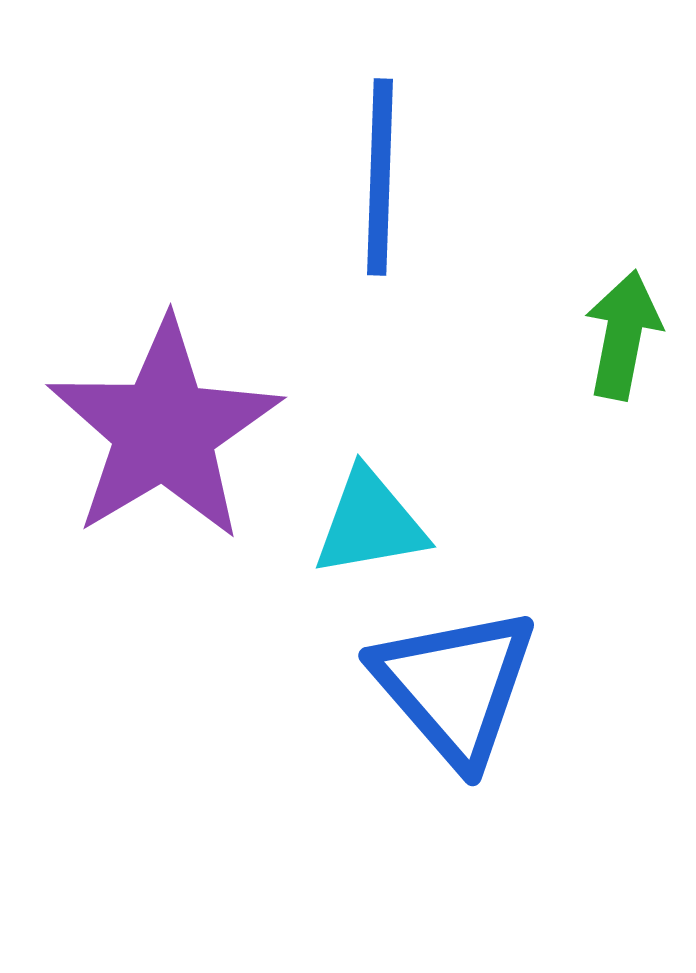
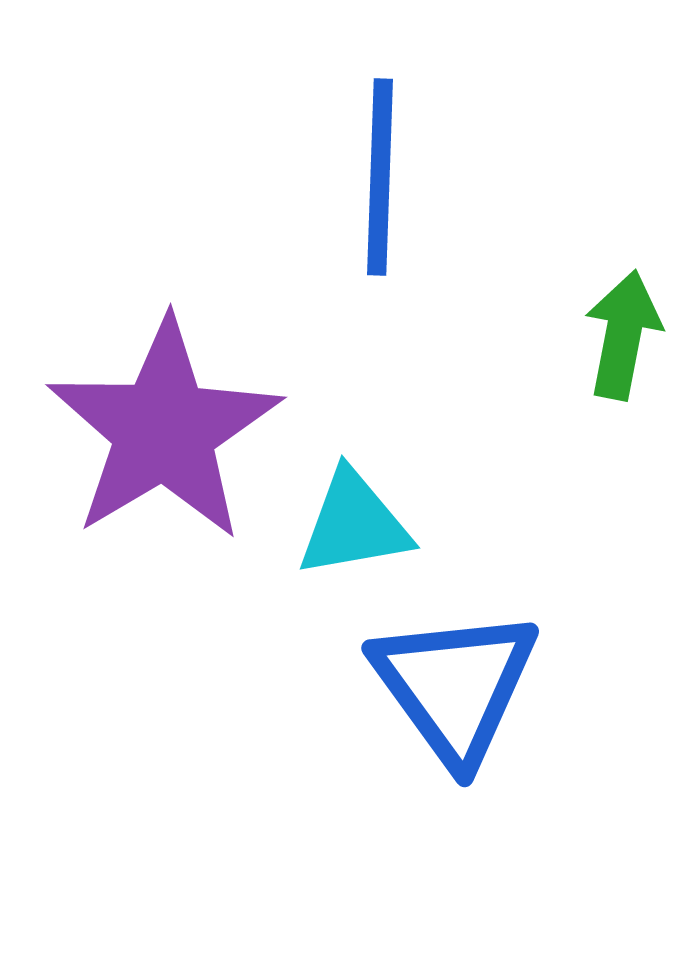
cyan triangle: moved 16 px left, 1 px down
blue triangle: rotated 5 degrees clockwise
